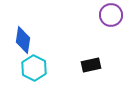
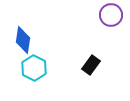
black rectangle: rotated 42 degrees counterclockwise
